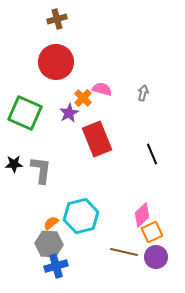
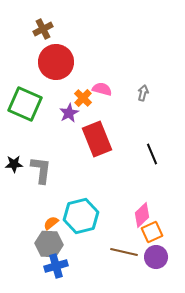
brown cross: moved 14 px left, 10 px down; rotated 12 degrees counterclockwise
green square: moved 9 px up
